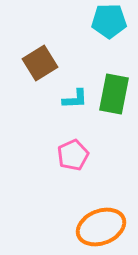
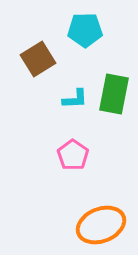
cyan pentagon: moved 24 px left, 9 px down
brown square: moved 2 px left, 4 px up
pink pentagon: rotated 12 degrees counterclockwise
orange ellipse: moved 2 px up
